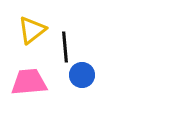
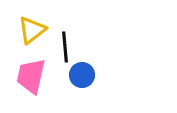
pink trapezoid: moved 2 px right, 6 px up; rotated 72 degrees counterclockwise
